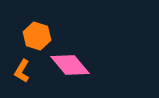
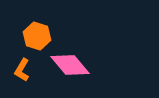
orange L-shape: moved 1 px up
